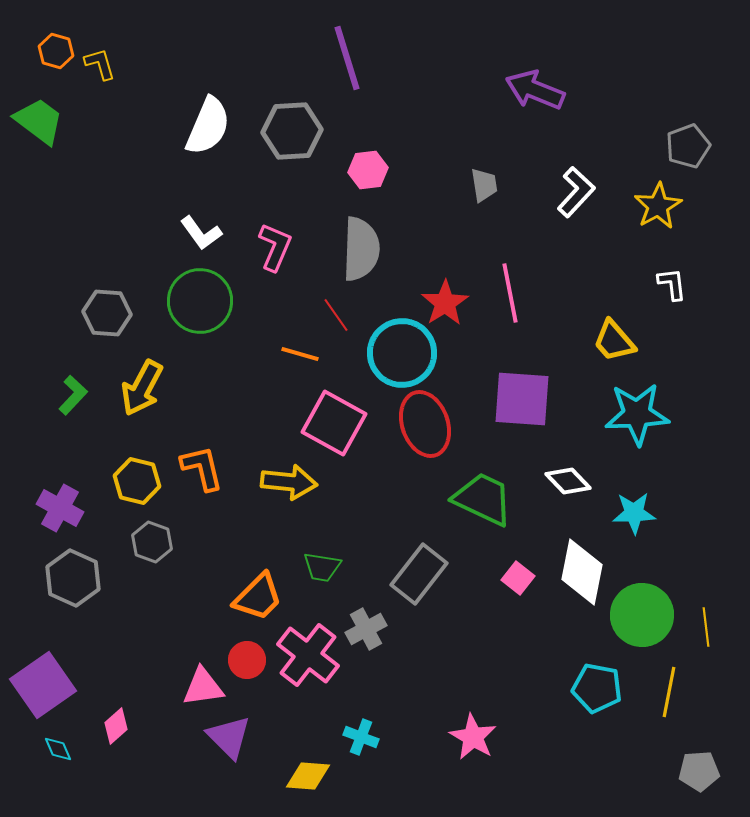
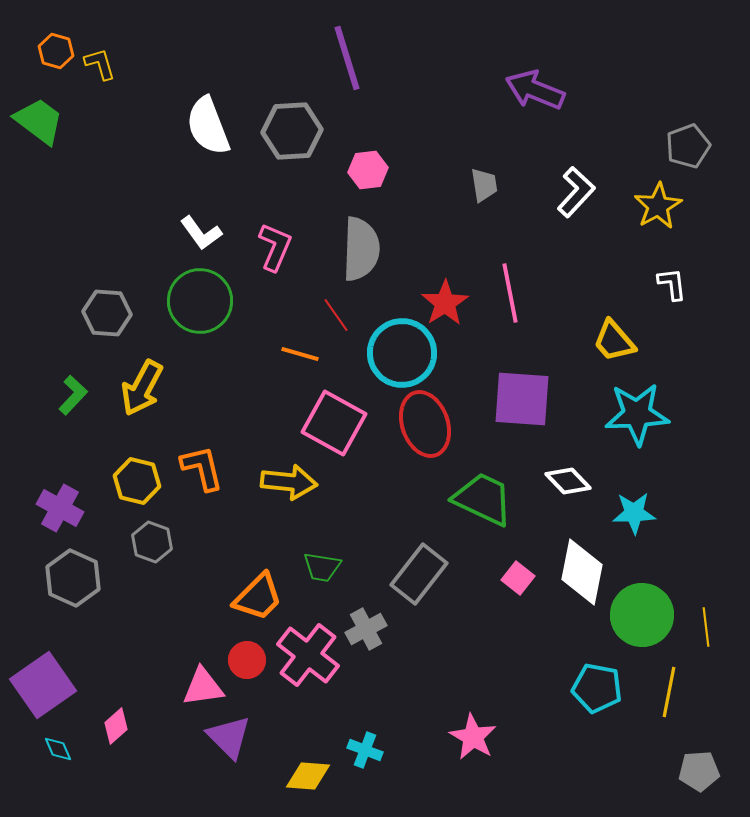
white semicircle at (208, 126): rotated 136 degrees clockwise
cyan cross at (361, 737): moved 4 px right, 13 px down
